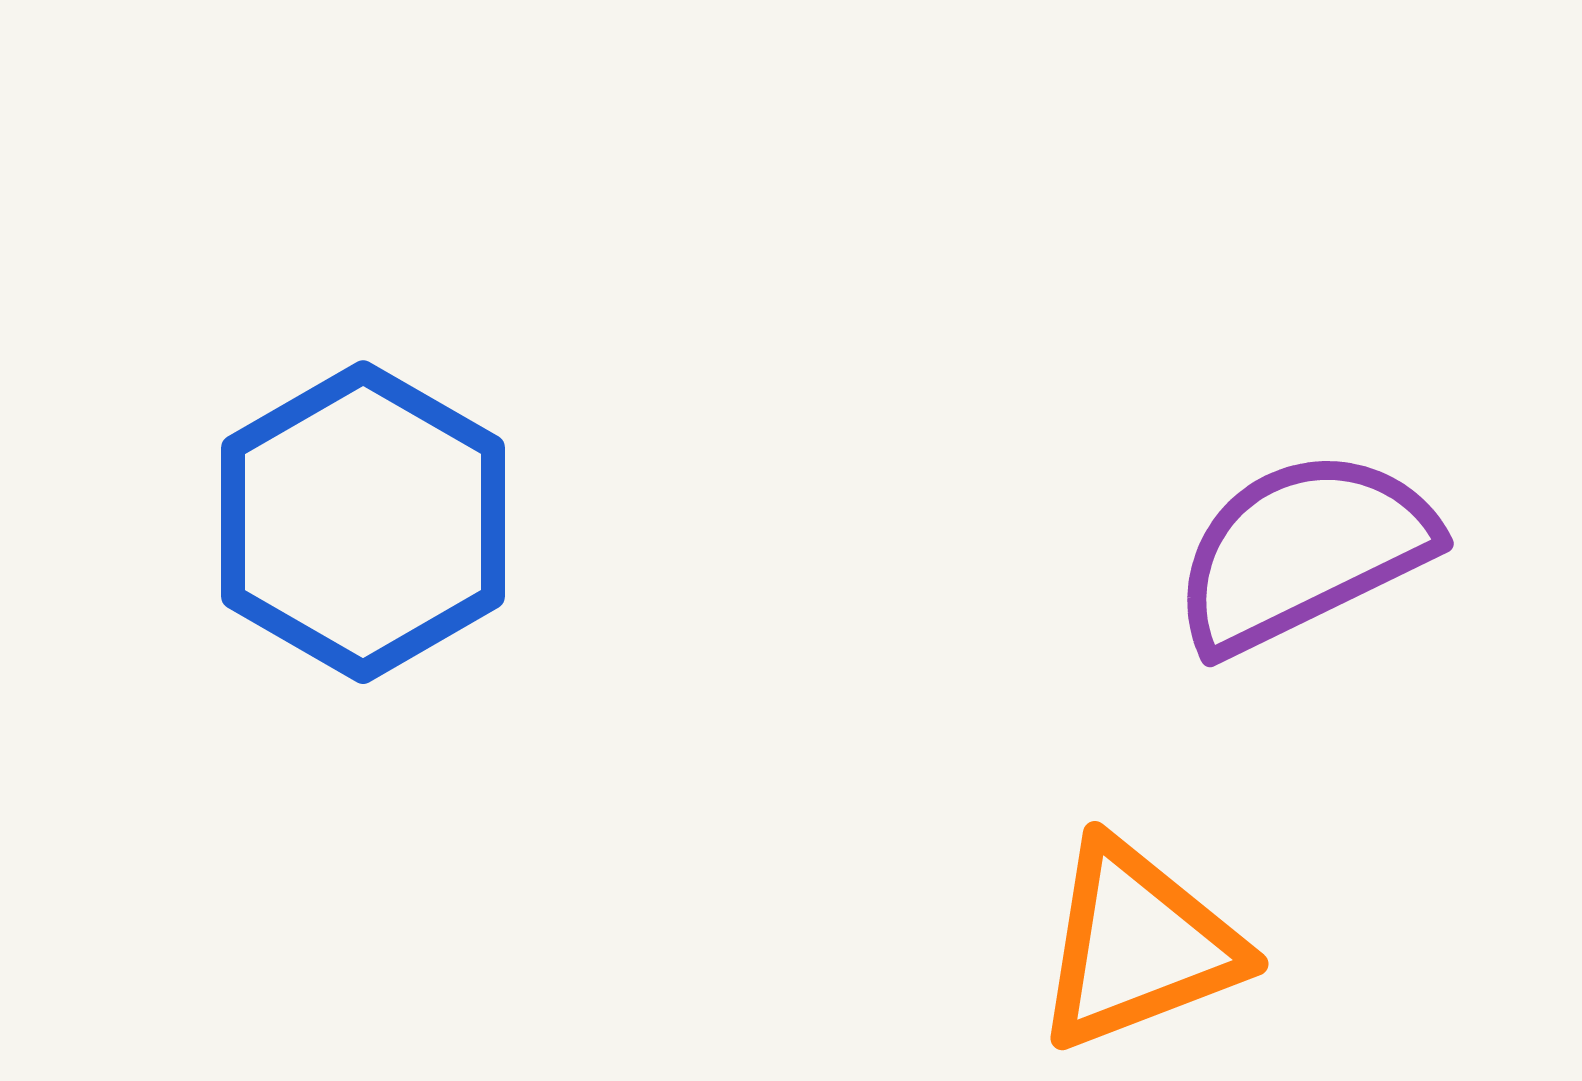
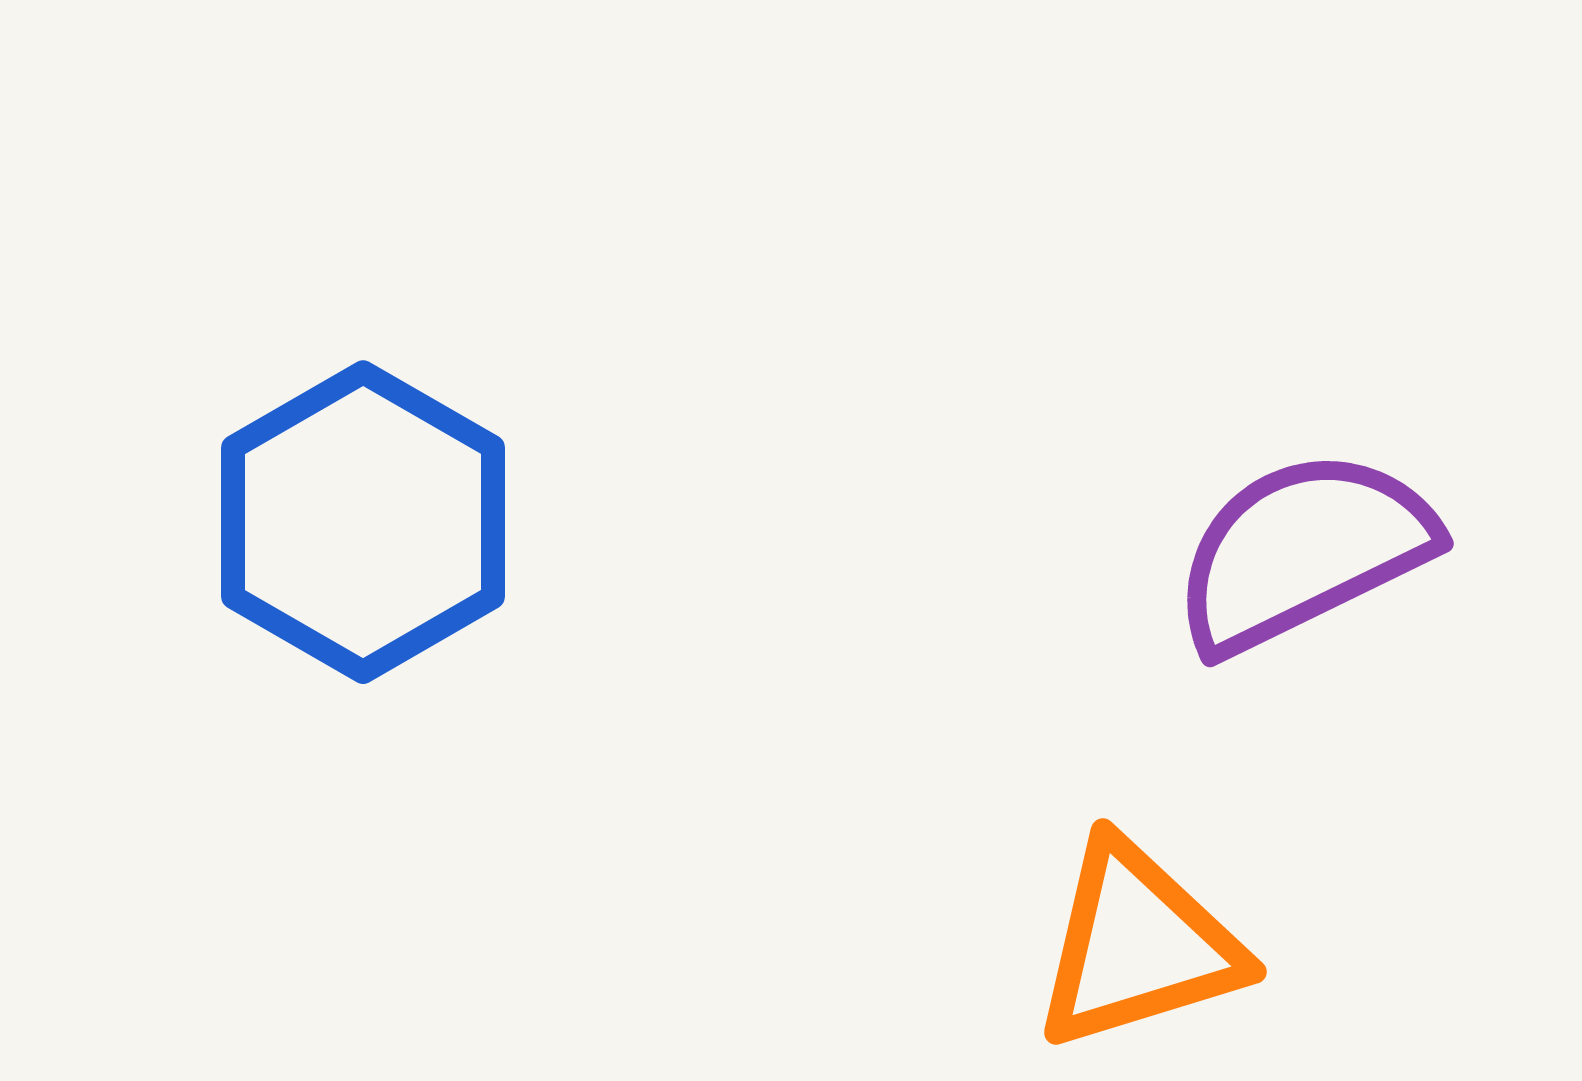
orange triangle: rotated 4 degrees clockwise
